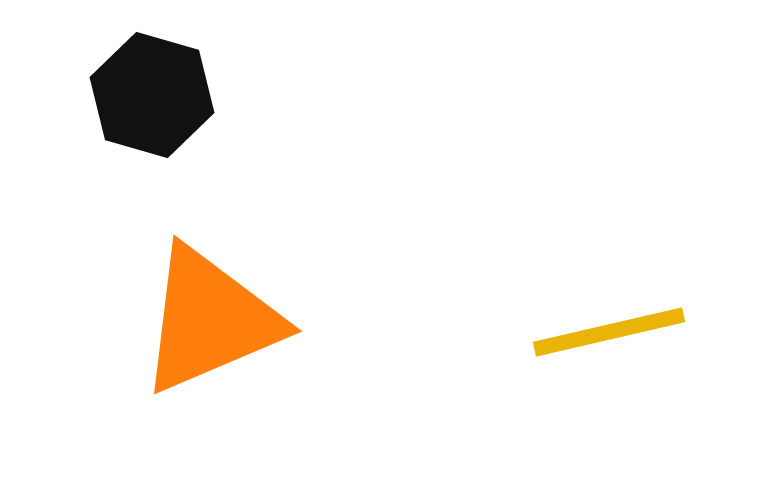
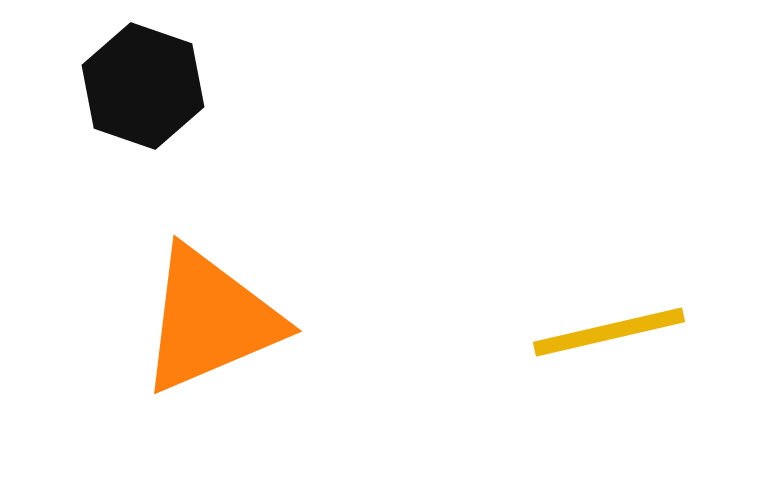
black hexagon: moved 9 px left, 9 px up; rotated 3 degrees clockwise
